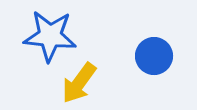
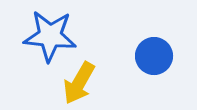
yellow arrow: rotated 6 degrees counterclockwise
